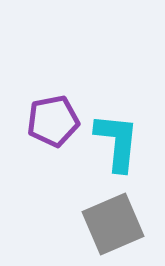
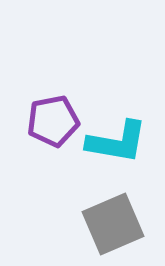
cyan L-shape: rotated 94 degrees clockwise
